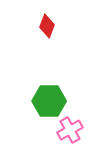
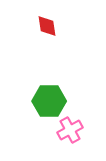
red diamond: rotated 30 degrees counterclockwise
